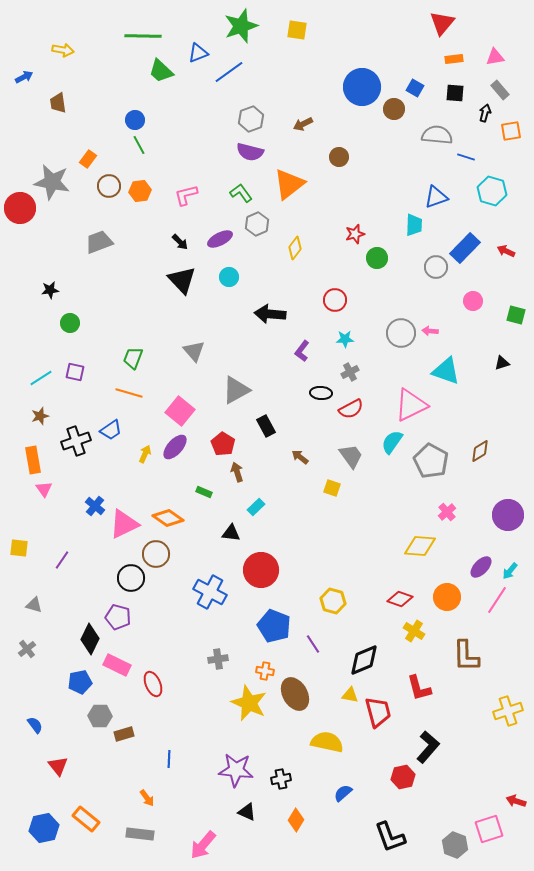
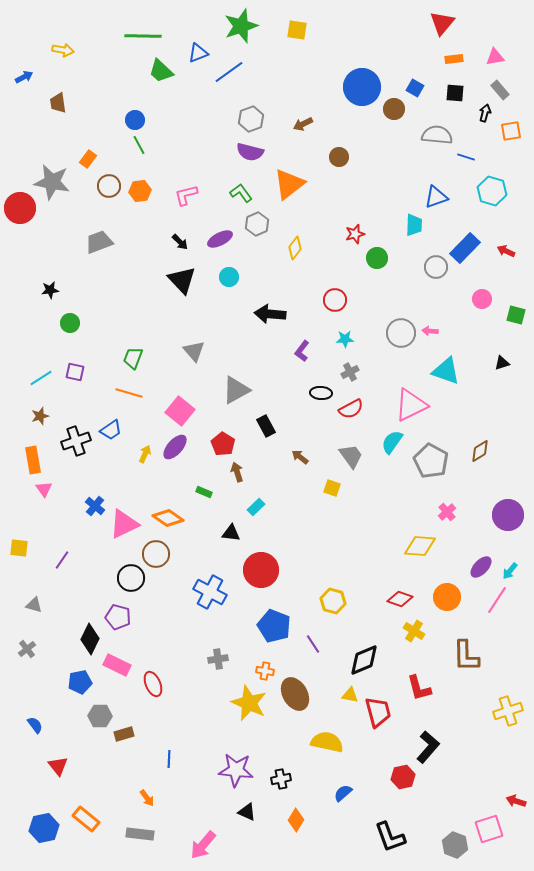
pink circle at (473, 301): moved 9 px right, 2 px up
